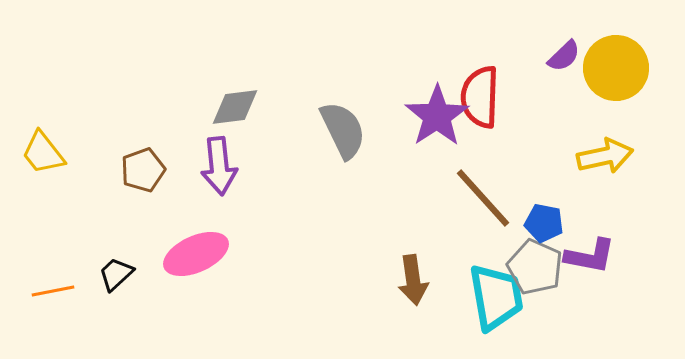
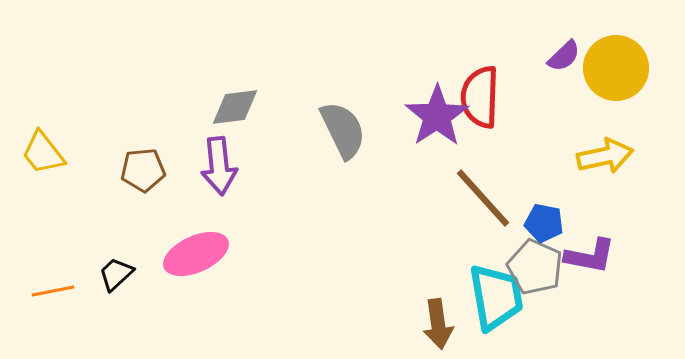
brown pentagon: rotated 15 degrees clockwise
brown arrow: moved 25 px right, 44 px down
